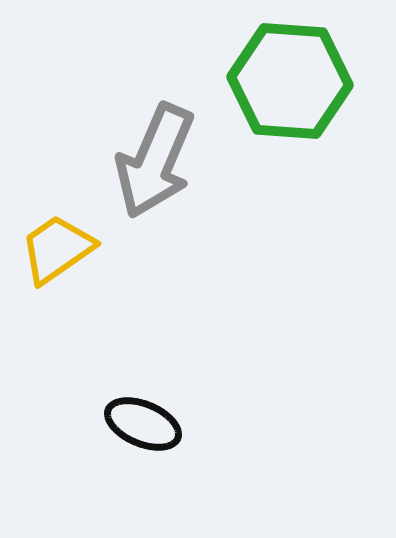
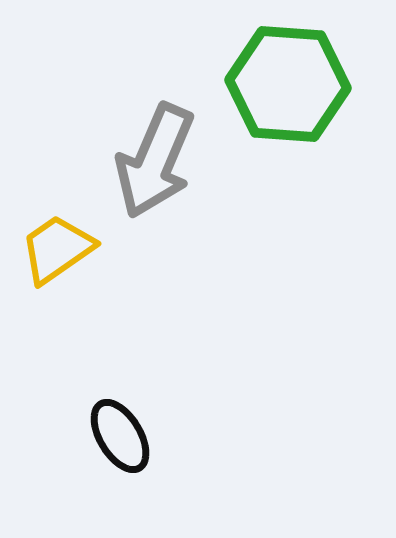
green hexagon: moved 2 px left, 3 px down
black ellipse: moved 23 px left, 12 px down; rotated 36 degrees clockwise
